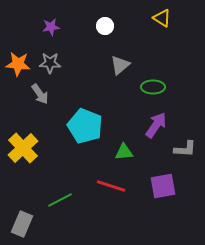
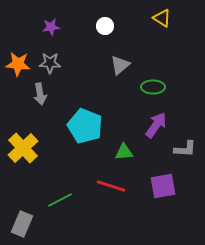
gray arrow: rotated 25 degrees clockwise
